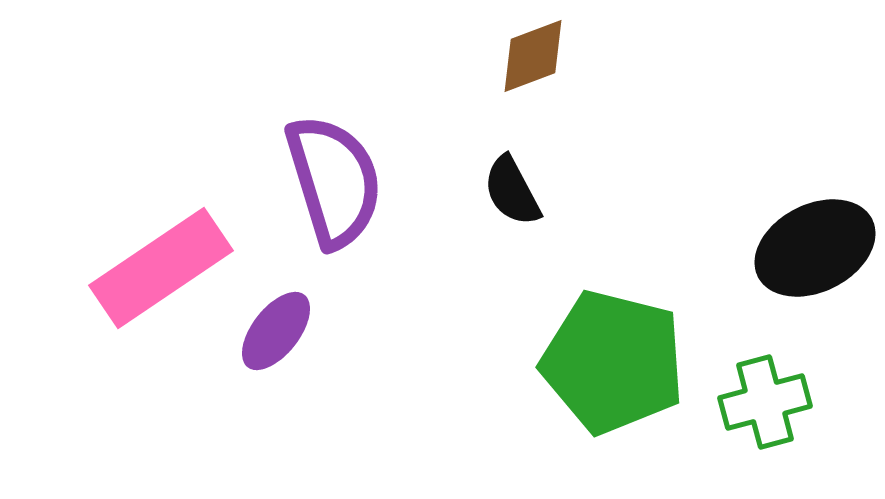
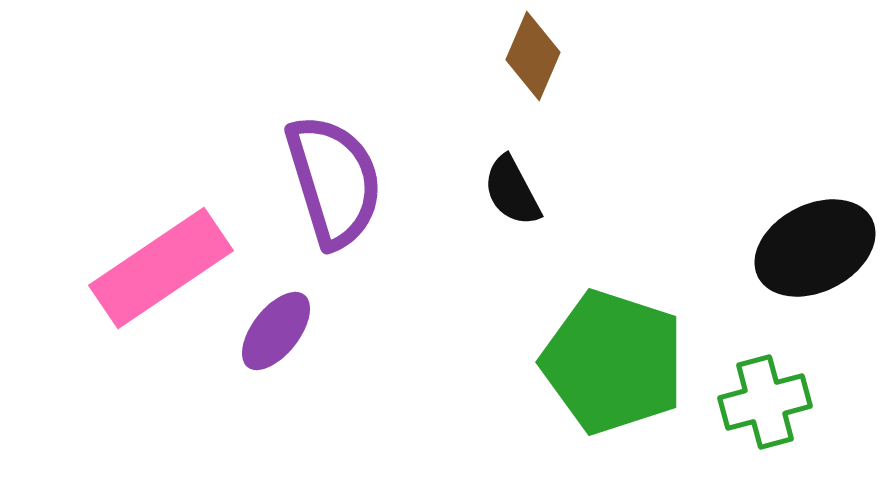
brown diamond: rotated 46 degrees counterclockwise
green pentagon: rotated 4 degrees clockwise
